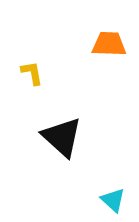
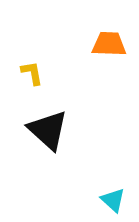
black triangle: moved 14 px left, 7 px up
